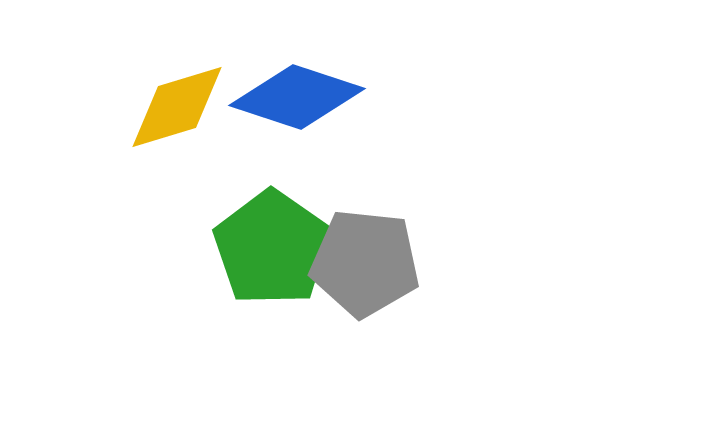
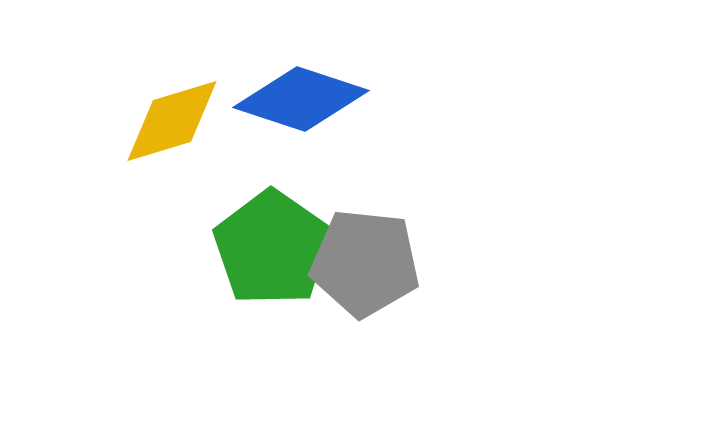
blue diamond: moved 4 px right, 2 px down
yellow diamond: moved 5 px left, 14 px down
